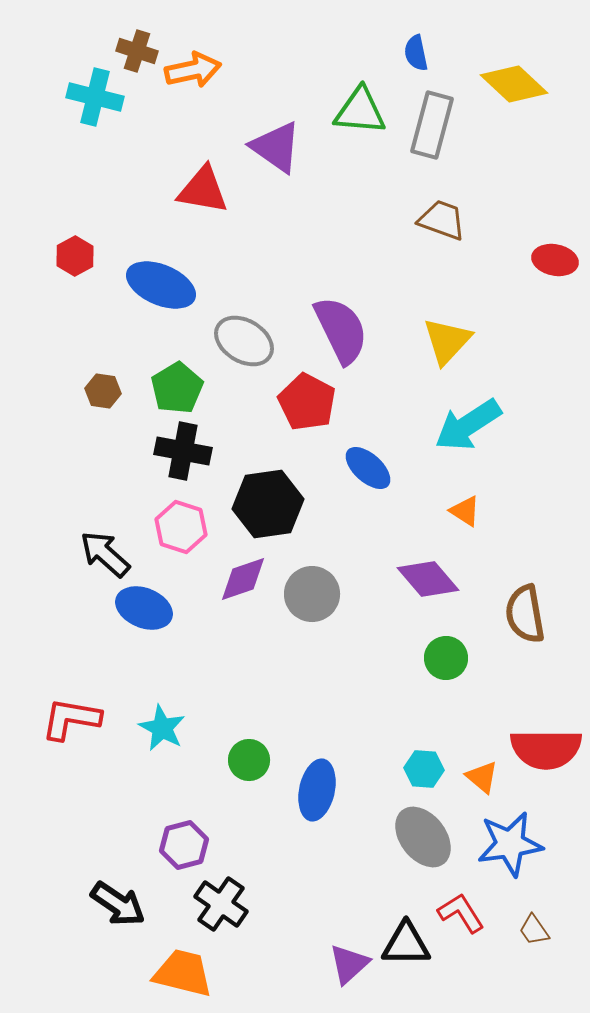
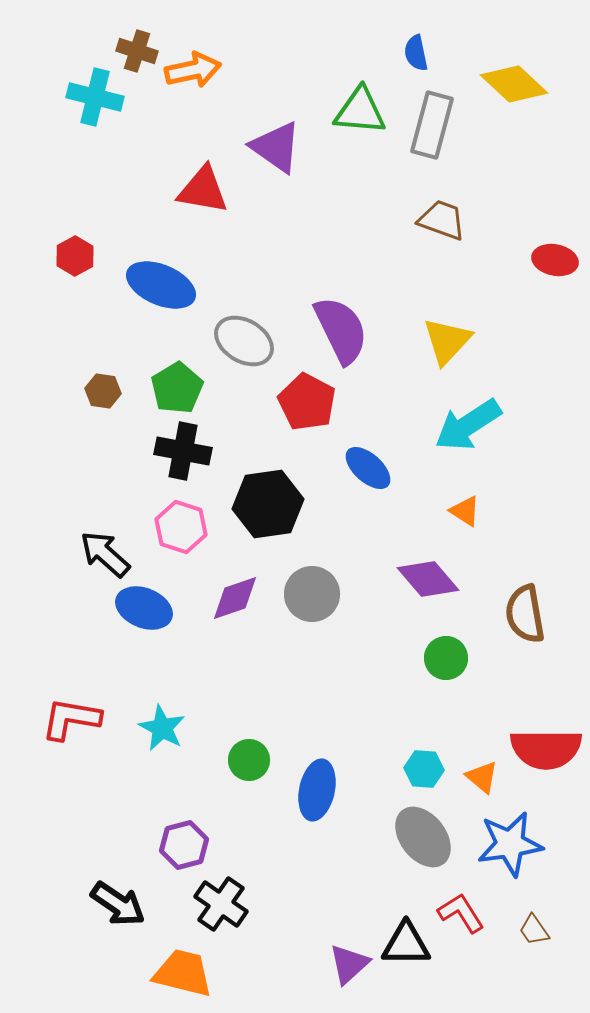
purple diamond at (243, 579): moved 8 px left, 19 px down
